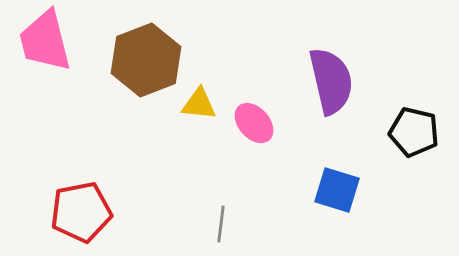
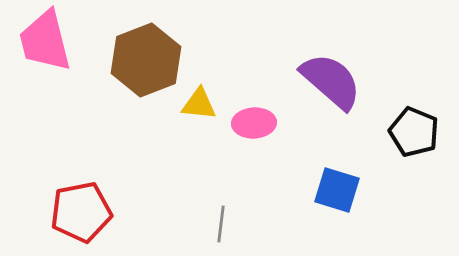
purple semicircle: rotated 36 degrees counterclockwise
pink ellipse: rotated 51 degrees counterclockwise
black pentagon: rotated 9 degrees clockwise
